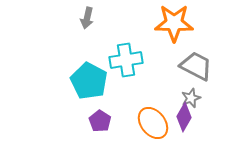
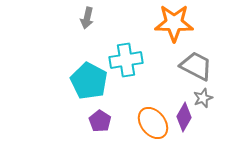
gray star: moved 12 px right
